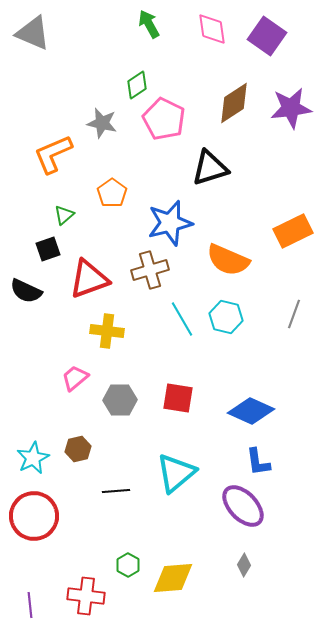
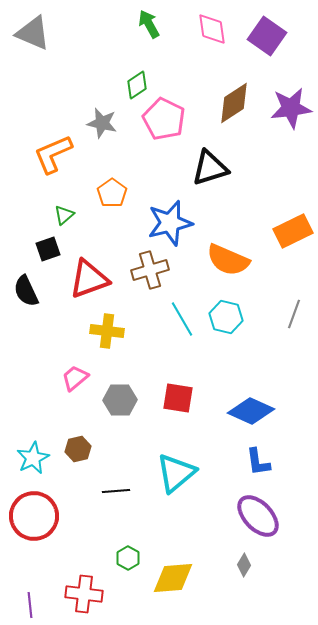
black semicircle: rotated 40 degrees clockwise
purple ellipse: moved 15 px right, 10 px down
green hexagon: moved 7 px up
red cross: moved 2 px left, 2 px up
